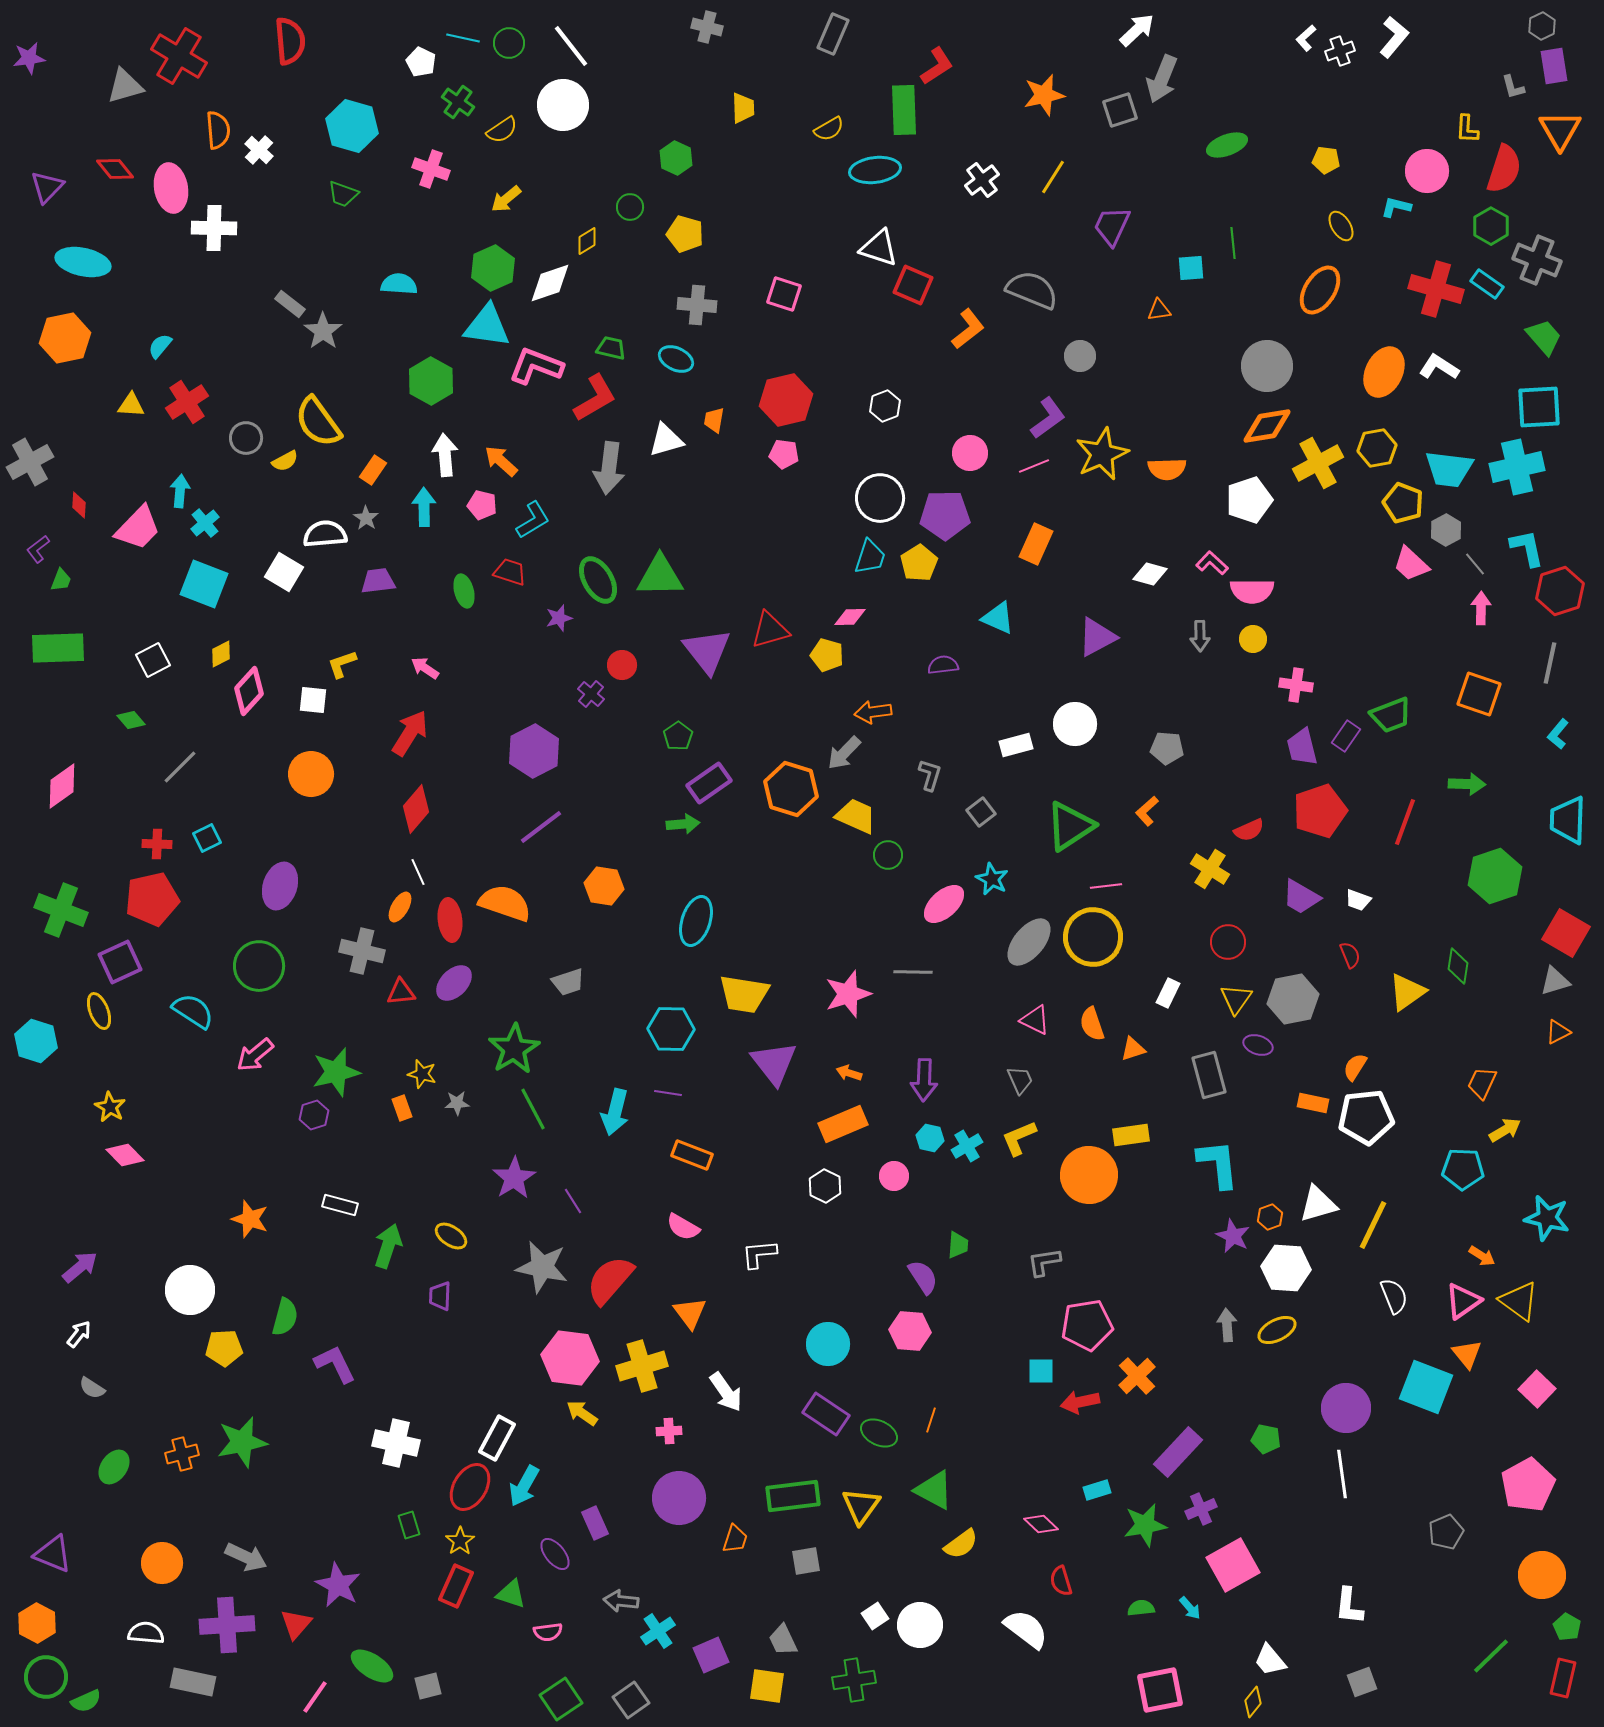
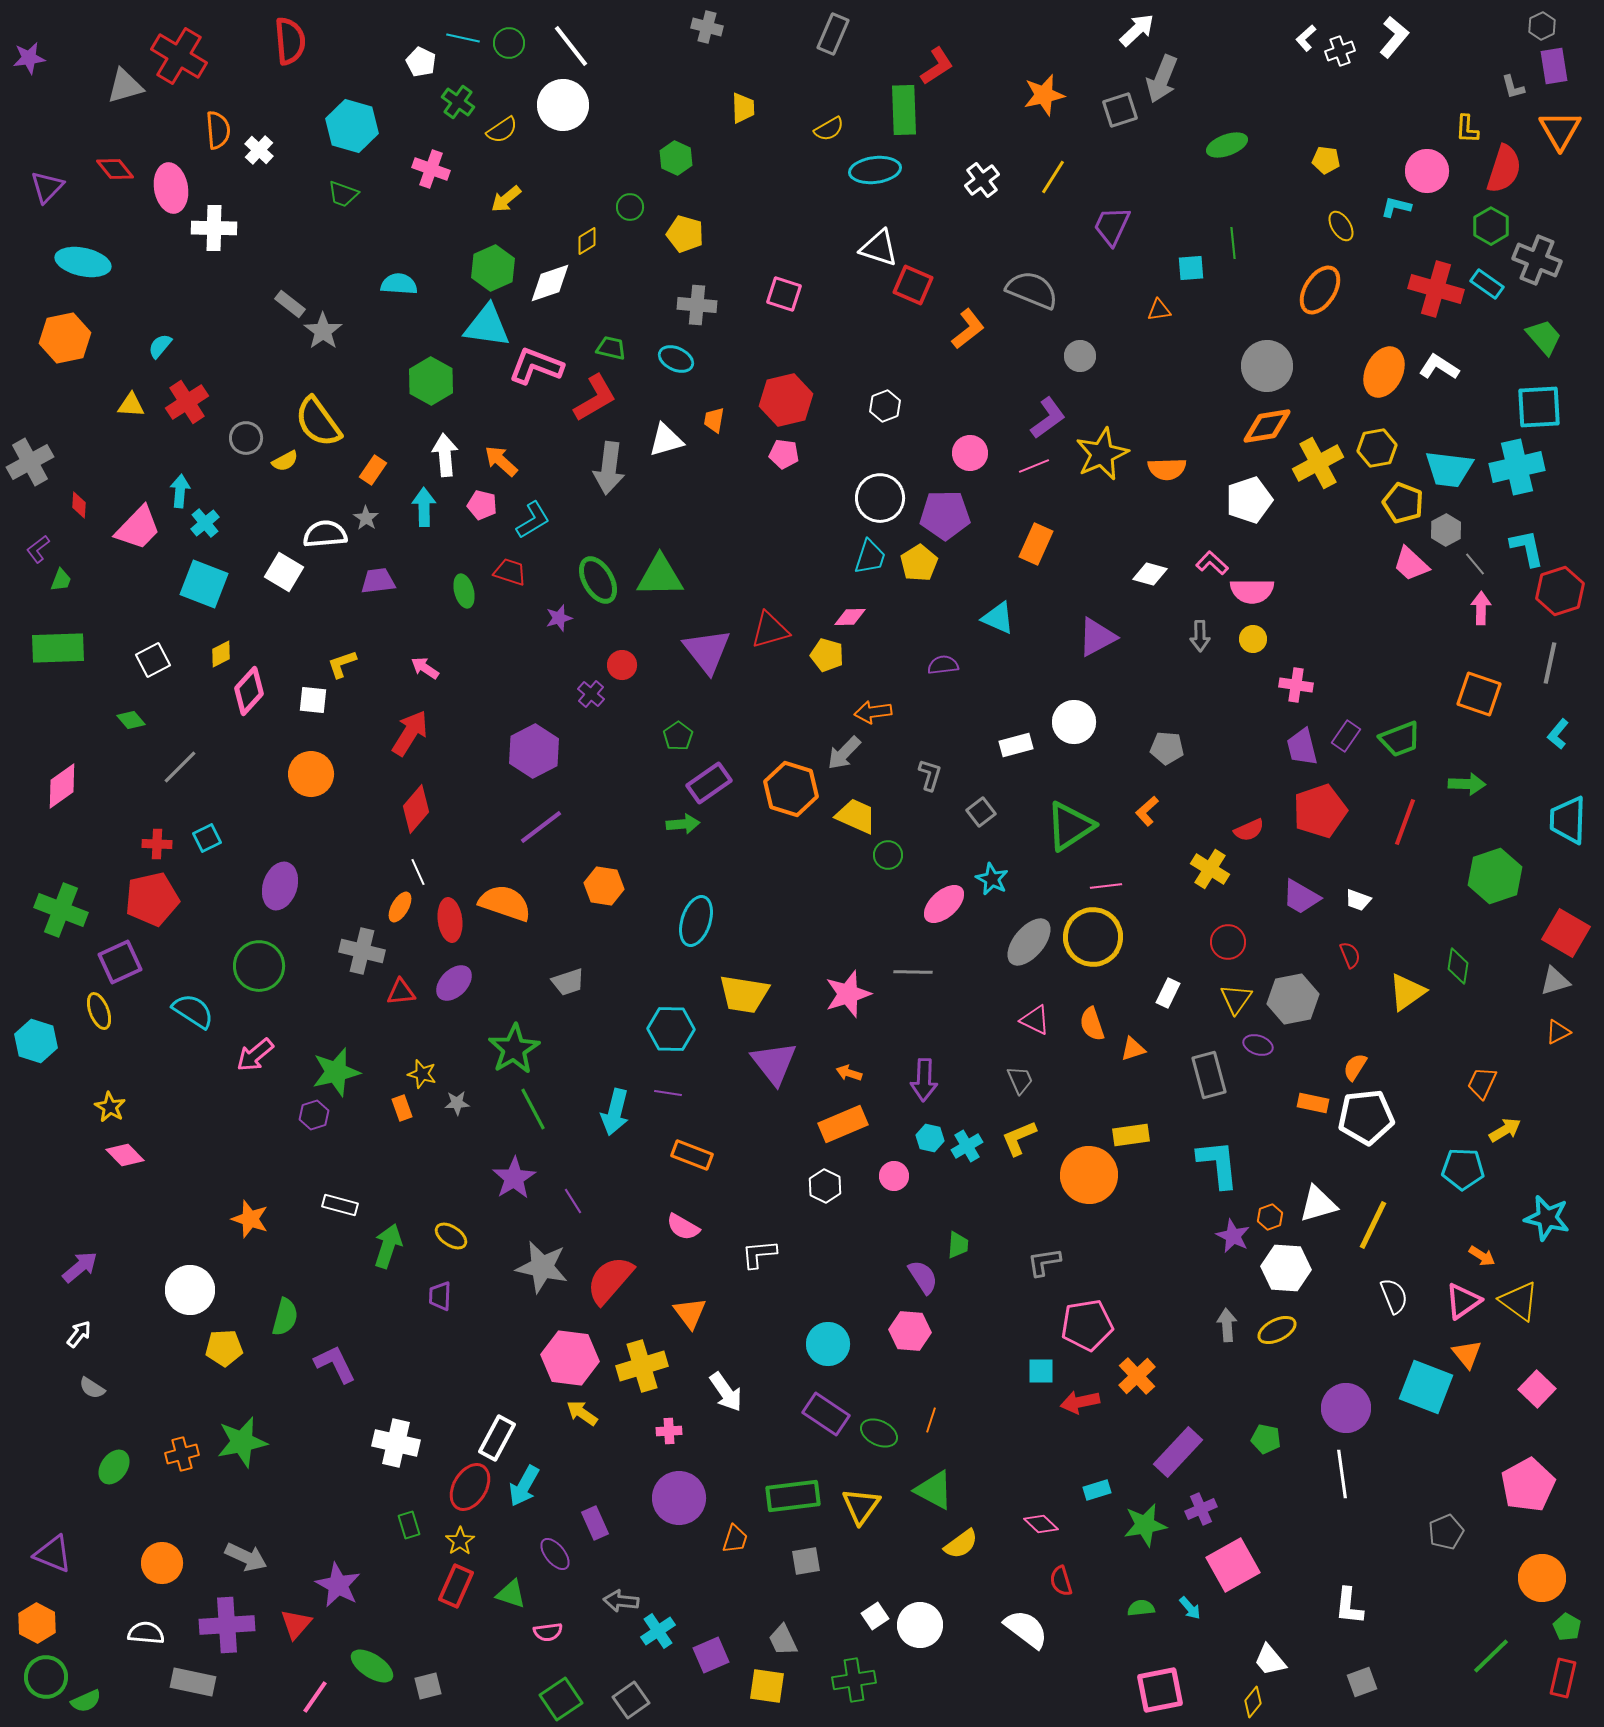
green trapezoid at (1391, 715): moved 9 px right, 24 px down
white circle at (1075, 724): moved 1 px left, 2 px up
orange circle at (1542, 1575): moved 3 px down
